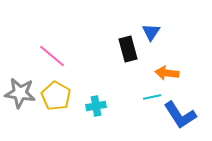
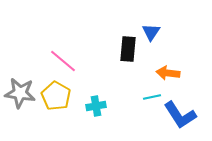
black rectangle: rotated 20 degrees clockwise
pink line: moved 11 px right, 5 px down
orange arrow: moved 1 px right
